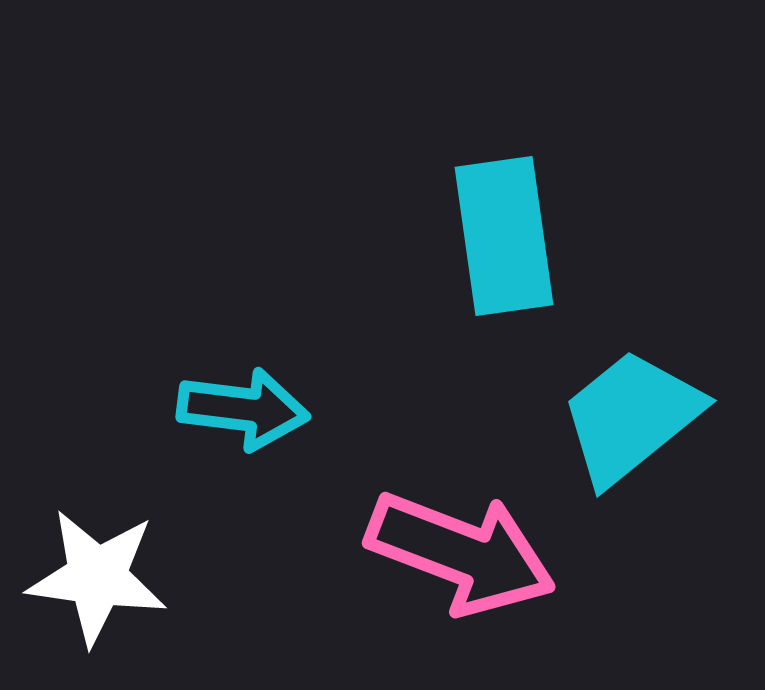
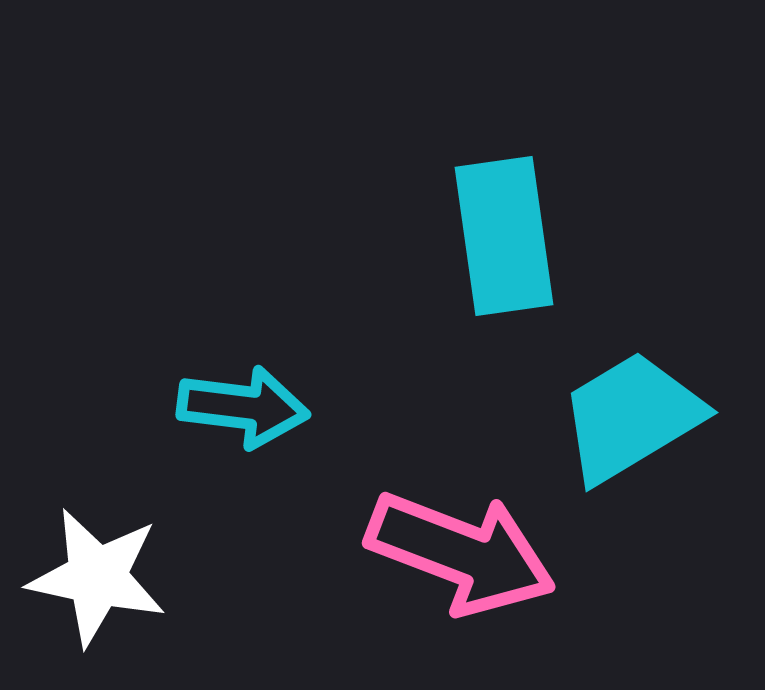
cyan arrow: moved 2 px up
cyan trapezoid: rotated 8 degrees clockwise
white star: rotated 4 degrees clockwise
